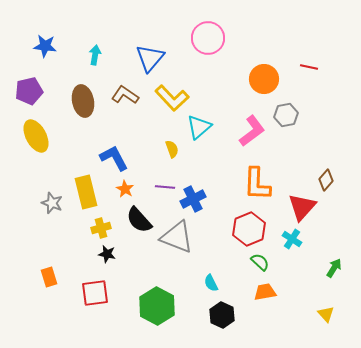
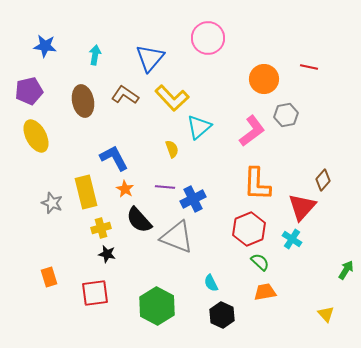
brown diamond: moved 3 px left
green arrow: moved 12 px right, 2 px down
